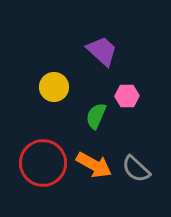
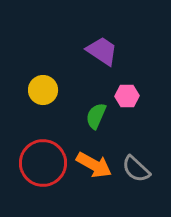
purple trapezoid: rotated 8 degrees counterclockwise
yellow circle: moved 11 px left, 3 px down
